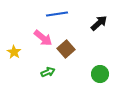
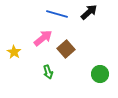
blue line: rotated 25 degrees clockwise
black arrow: moved 10 px left, 11 px up
pink arrow: rotated 78 degrees counterclockwise
green arrow: rotated 96 degrees clockwise
